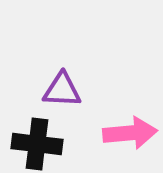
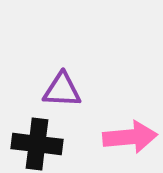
pink arrow: moved 4 px down
